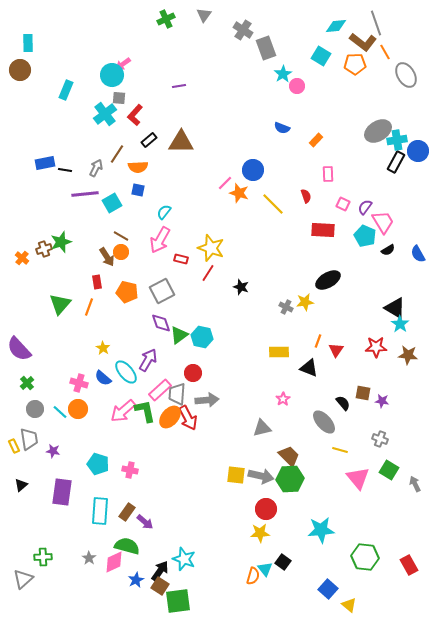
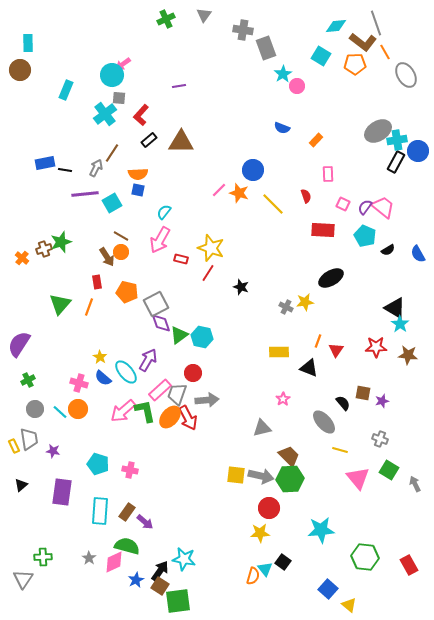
gray cross at (243, 30): rotated 24 degrees counterclockwise
red L-shape at (135, 115): moved 6 px right
brown line at (117, 154): moved 5 px left, 1 px up
orange semicircle at (138, 167): moved 7 px down
pink line at (225, 183): moved 6 px left, 7 px down
pink trapezoid at (383, 222): moved 15 px up; rotated 20 degrees counterclockwise
black ellipse at (328, 280): moved 3 px right, 2 px up
gray square at (162, 291): moved 6 px left, 13 px down
yellow star at (103, 348): moved 3 px left, 9 px down
purple semicircle at (19, 349): moved 5 px up; rotated 76 degrees clockwise
green cross at (27, 383): moved 1 px right, 3 px up; rotated 16 degrees clockwise
gray trapezoid at (177, 394): rotated 15 degrees clockwise
purple star at (382, 401): rotated 24 degrees counterclockwise
red circle at (266, 509): moved 3 px right, 1 px up
cyan star at (184, 559): rotated 10 degrees counterclockwise
gray triangle at (23, 579): rotated 15 degrees counterclockwise
